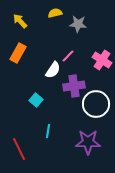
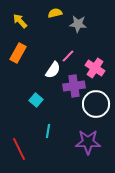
pink cross: moved 7 px left, 8 px down
